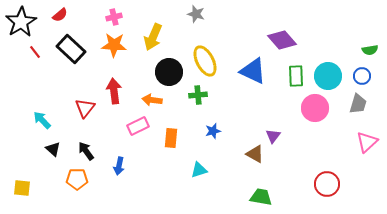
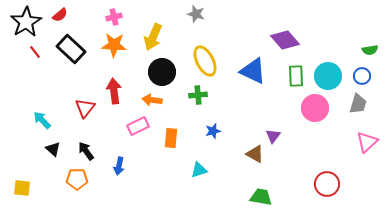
black star: moved 5 px right
purple diamond: moved 3 px right
black circle: moved 7 px left
